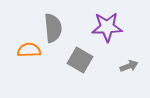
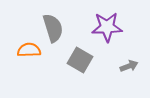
gray semicircle: rotated 12 degrees counterclockwise
